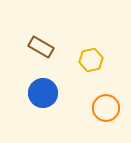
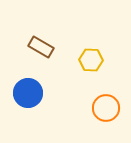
yellow hexagon: rotated 15 degrees clockwise
blue circle: moved 15 px left
